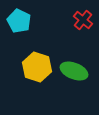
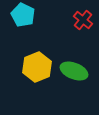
cyan pentagon: moved 4 px right, 6 px up
yellow hexagon: rotated 20 degrees clockwise
